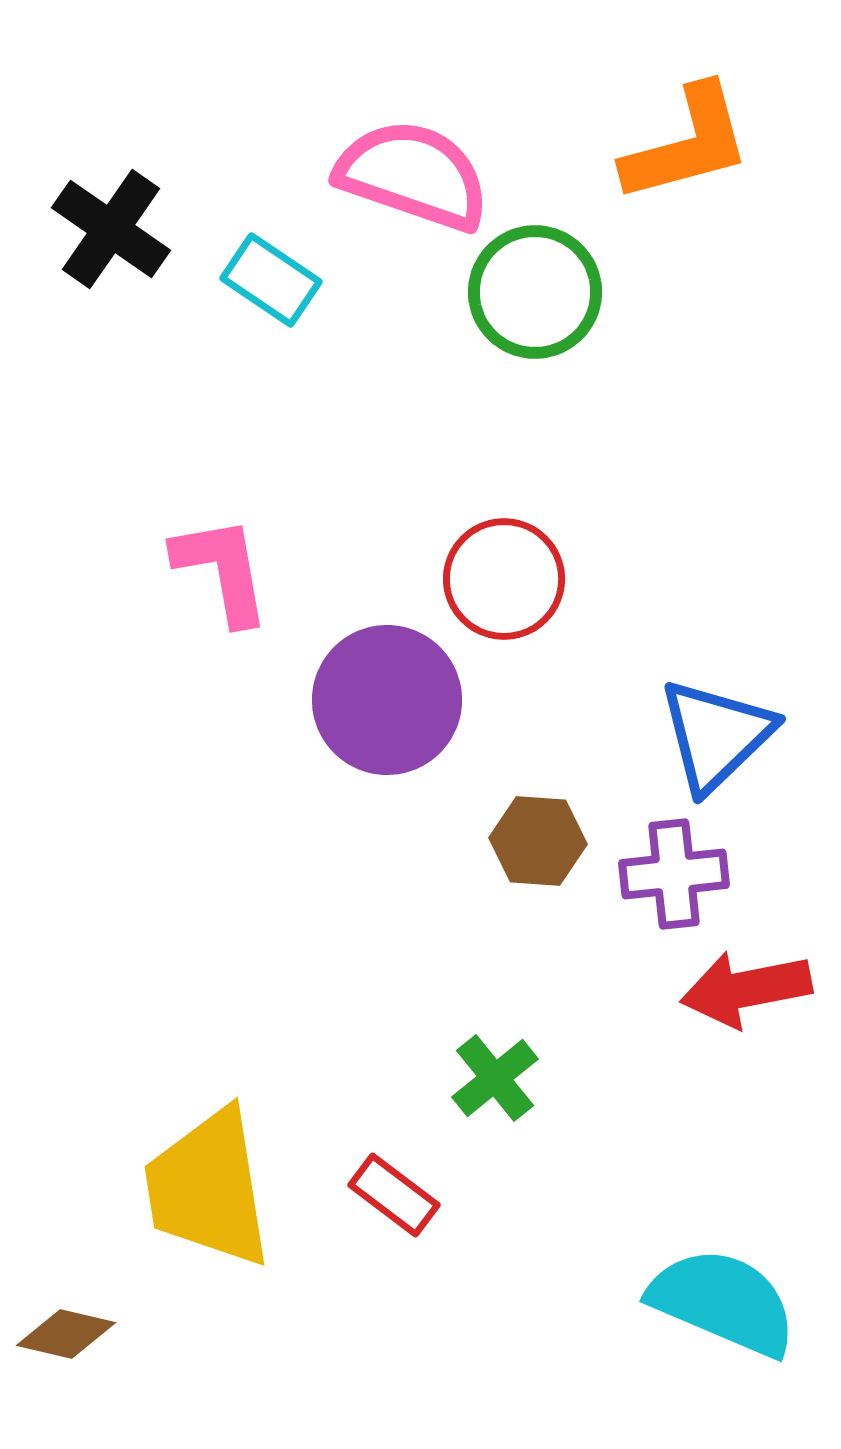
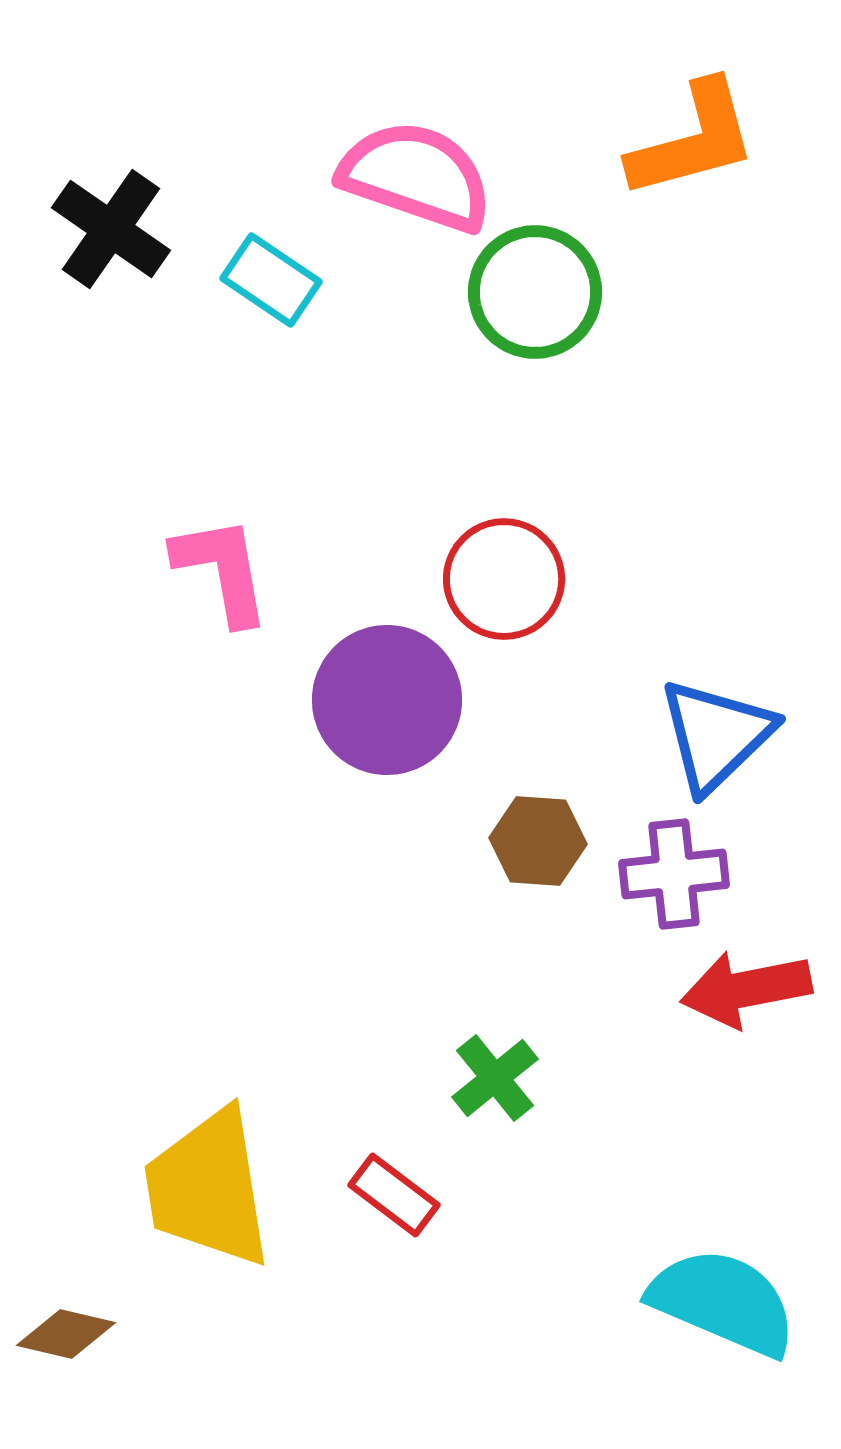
orange L-shape: moved 6 px right, 4 px up
pink semicircle: moved 3 px right, 1 px down
